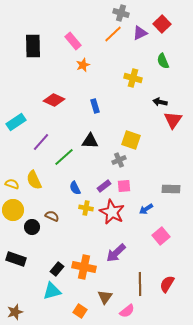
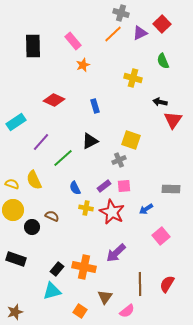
black triangle at (90, 141): rotated 30 degrees counterclockwise
green line at (64, 157): moved 1 px left, 1 px down
